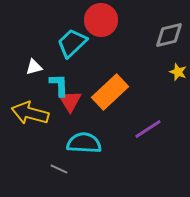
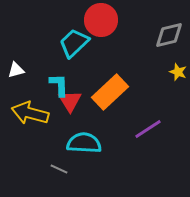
cyan trapezoid: moved 2 px right
white triangle: moved 18 px left, 3 px down
